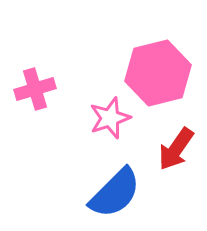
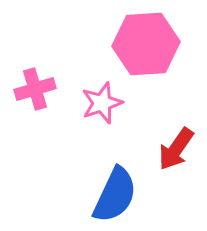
pink hexagon: moved 12 px left, 29 px up; rotated 10 degrees clockwise
pink star: moved 8 px left, 15 px up
blue semicircle: moved 2 px down; rotated 20 degrees counterclockwise
